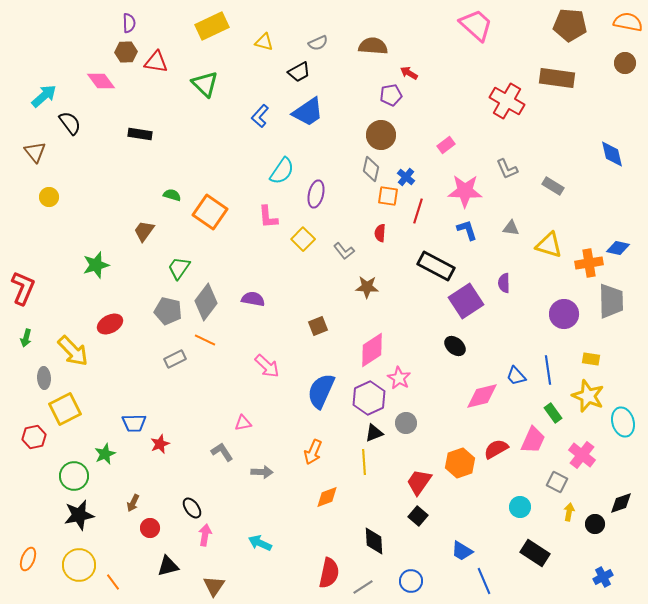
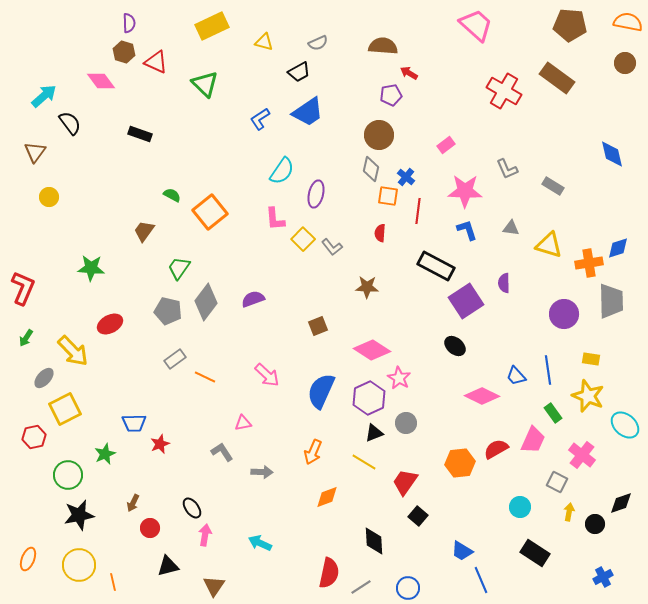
brown semicircle at (373, 46): moved 10 px right
brown hexagon at (126, 52): moved 2 px left; rotated 20 degrees clockwise
red triangle at (156, 62): rotated 15 degrees clockwise
brown rectangle at (557, 78): rotated 28 degrees clockwise
red cross at (507, 101): moved 3 px left, 10 px up
blue L-shape at (260, 116): moved 3 px down; rotated 15 degrees clockwise
black rectangle at (140, 134): rotated 10 degrees clockwise
brown circle at (381, 135): moved 2 px left
brown triangle at (35, 152): rotated 15 degrees clockwise
green semicircle at (172, 195): rotated 12 degrees clockwise
red line at (418, 211): rotated 10 degrees counterclockwise
orange square at (210, 212): rotated 16 degrees clockwise
pink L-shape at (268, 217): moved 7 px right, 2 px down
blue diamond at (618, 248): rotated 30 degrees counterclockwise
gray L-shape at (344, 251): moved 12 px left, 4 px up
green star at (96, 265): moved 5 px left, 3 px down; rotated 20 degrees clockwise
purple semicircle at (253, 299): rotated 30 degrees counterclockwise
green arrow at (26, 338): rotated 18 degrees clockwise
orange line at (205, 340): moved 37 px down
pink diamond at (372, 350): rotated 66 degrees clockwise
gray rectangle at (175, 359): rotated 10 degrees counterclockwise
pink arrow at (267, 366): moved 9 px down
gray ellipse at (44, 378): rotated 45 degrees clockwise
pink diamond at (482, 396): rotated 40 degrees clockwise
cyan ellipse at (623, 422): moved 2 px right, 3 px down; rotated 32 degrees counterclockwise
yellow line at (364, 462): rotated 55 degrees counterclockwise
orange hexagon at (460, 463): rotated 12 degrees clockwise
green circle at (74, 476): moved 6 px left, 1 px up
red trapezoid at (419, 482): moved 14 px left
blue circle at (411, 581): moved 3 px left, 7 px down
blue line at (484, 581): moved 3 px left, 1 px up
orange line at (113, 582): rotated 24 degrees clockwise
gray line at (363, 587): moved 2 px left
